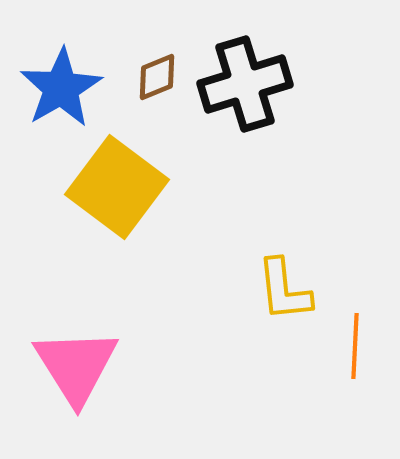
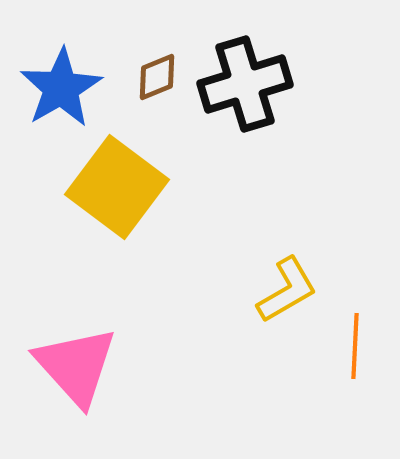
yellow L-shape: moved 3 px right; rotated 114 degrees counterclockwise
pink triangle: rotated 10 degrees counterclockwise
